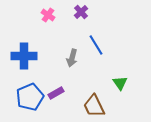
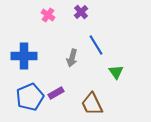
green triangle: moved 4 px left, 11 px up
brown trapezoid: moved 2 px left, 2 px up
